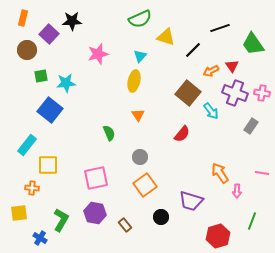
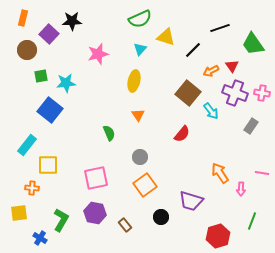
cyan triangle at (140, 56): moved 7 px up
pink arrow at (237, 191): moved 4 px right, 2 px up
